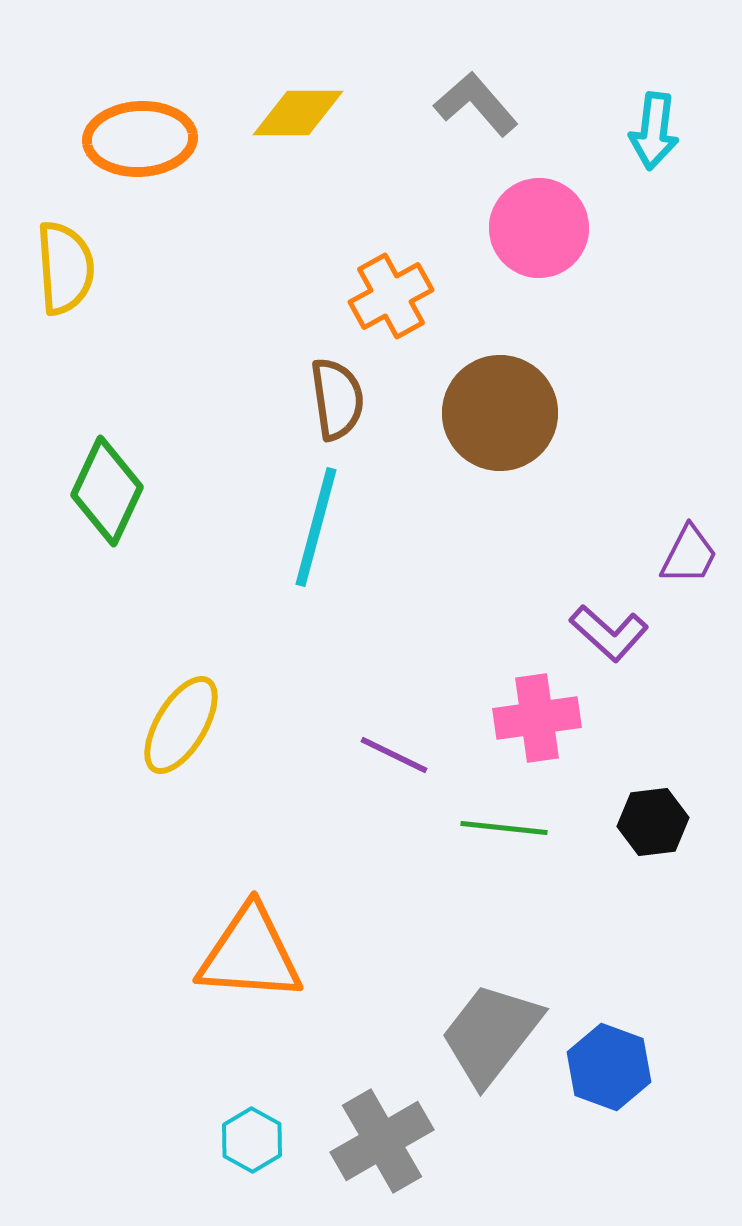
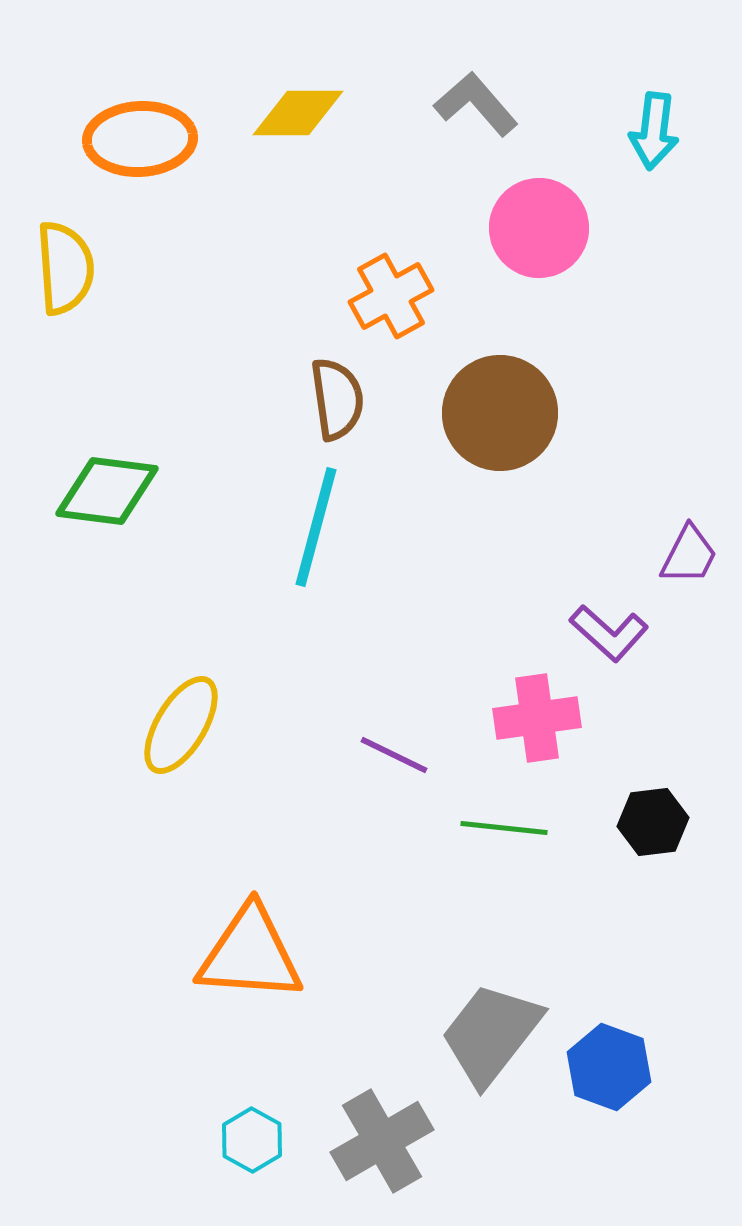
green diamond: rotated 72 degrees clockwise
